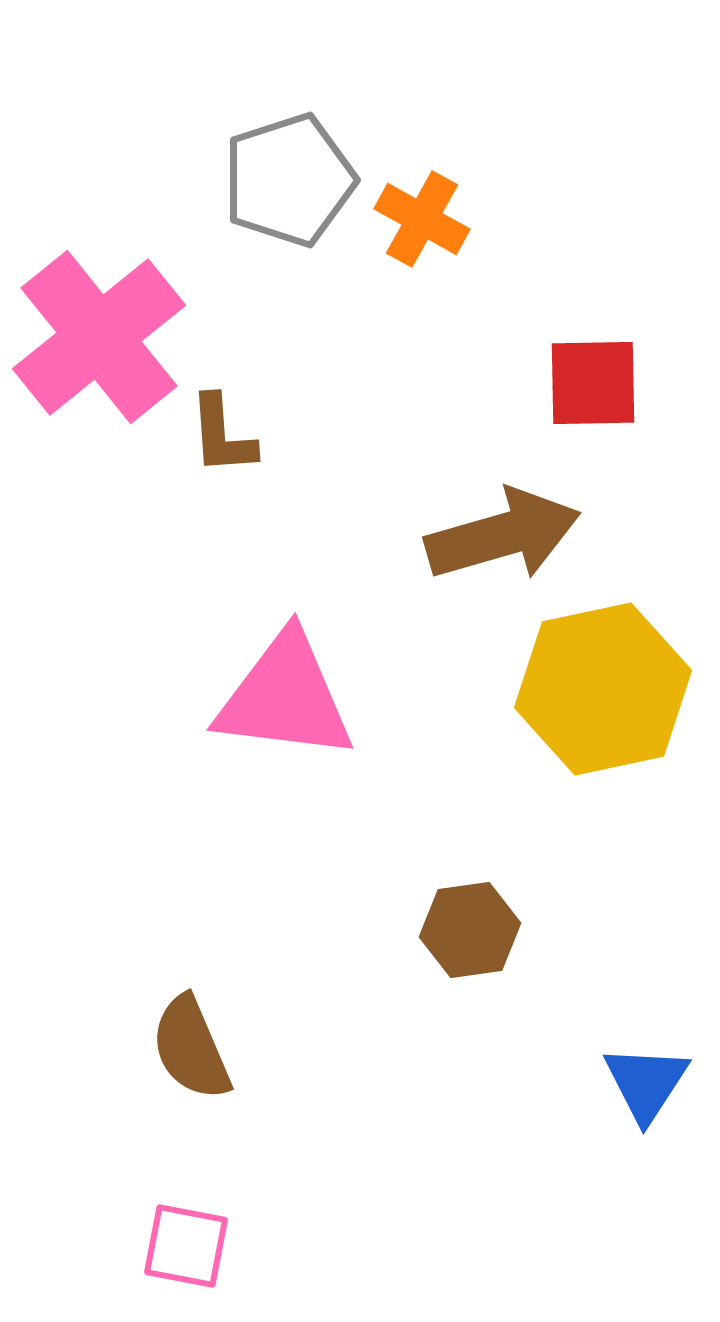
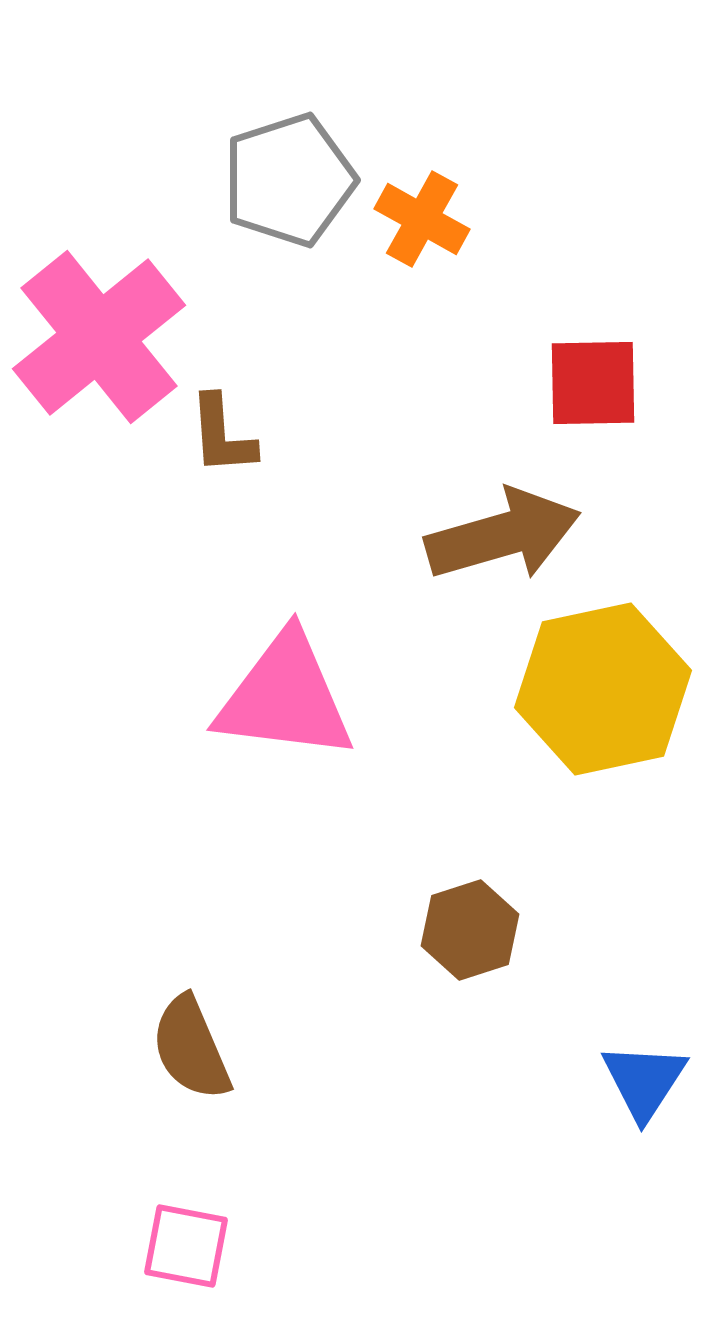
brown hexagon: rotated 10 degrees counterclockwise
blue triangle: moved 2 px left, 2 px up
